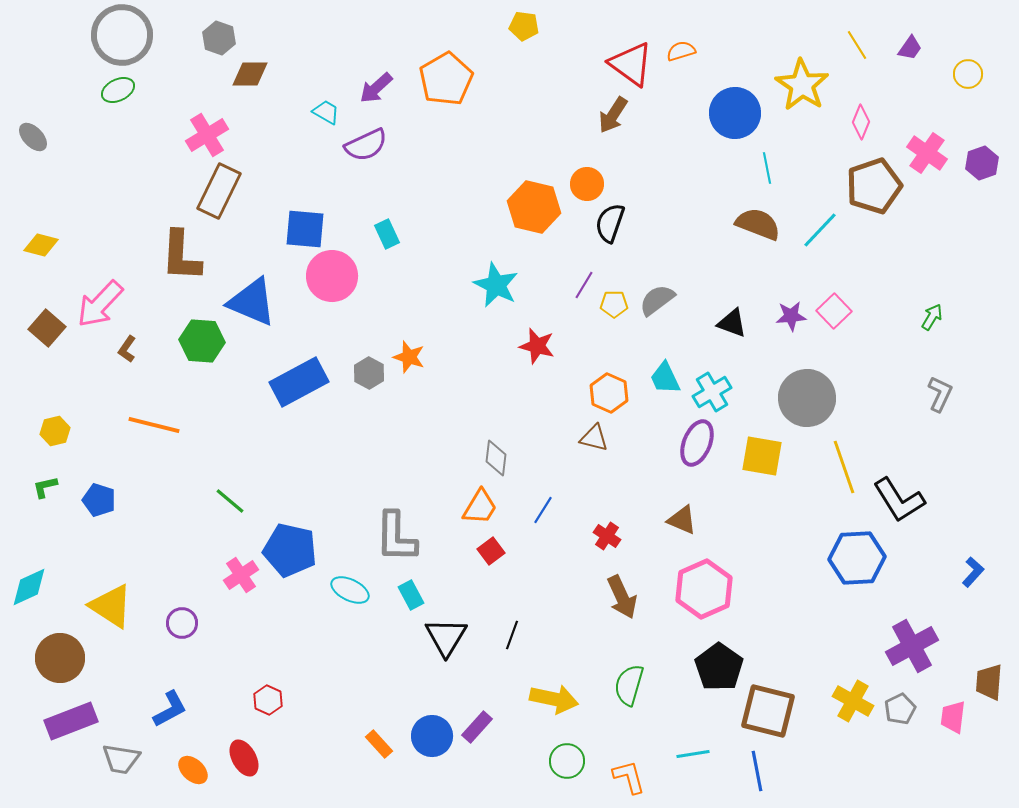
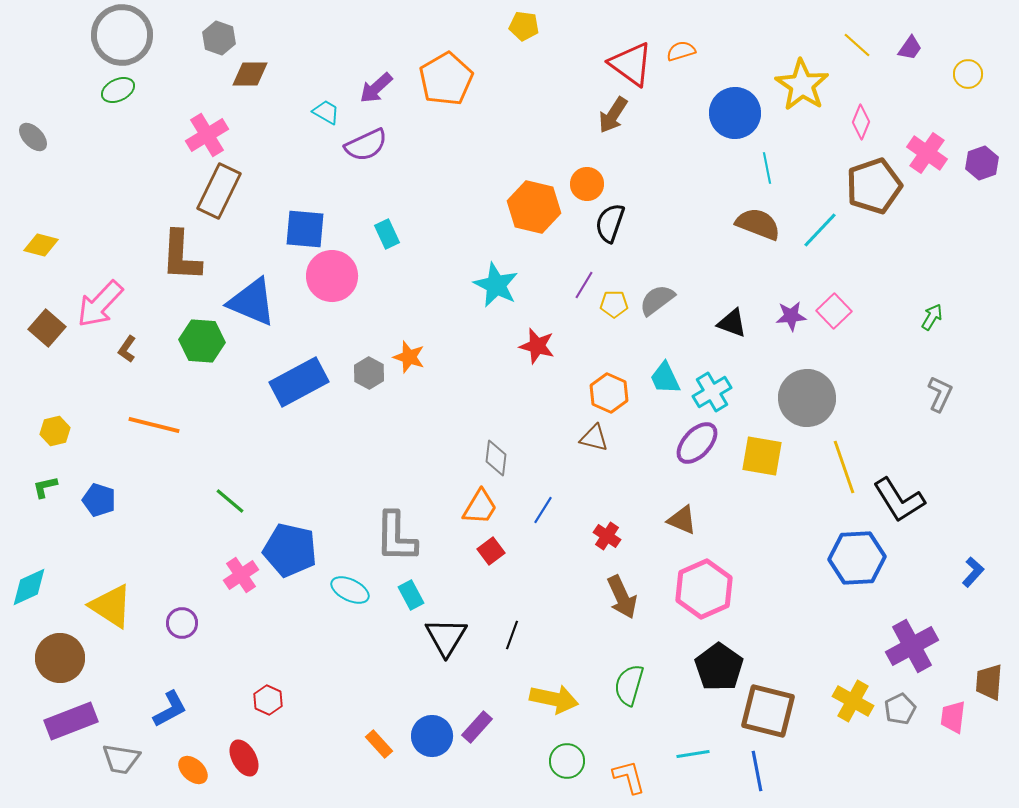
yellow line at (857, 45): rotated 16 degrees counterclockwise
purple ellipse at (697, 443): rotated 21 degrees clockwise
